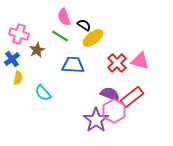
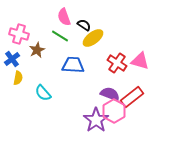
red cross: rotated 12 degrees counterclockwise
